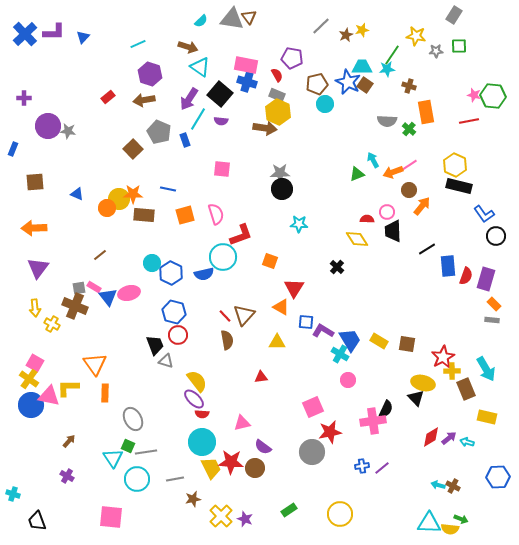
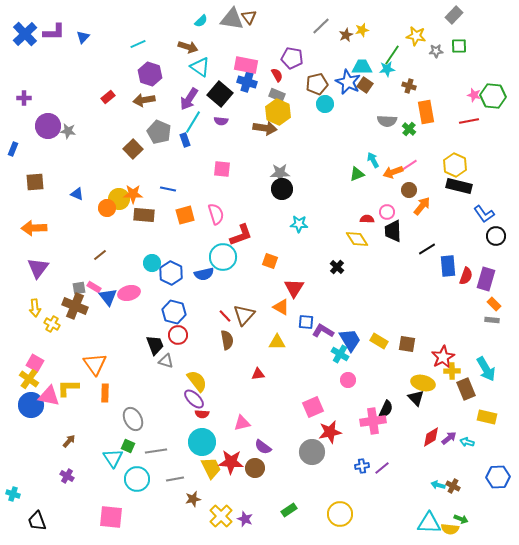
gray rectangle at (454, 15): rotated 12 degrees clockwise
cyan line at (198, 119): moved 5 px left, 3 px down
red triangle at (261, 377): moved 3 px left, 3 px up
gray line at (146, 452): moved 10 px right, 1 px up
